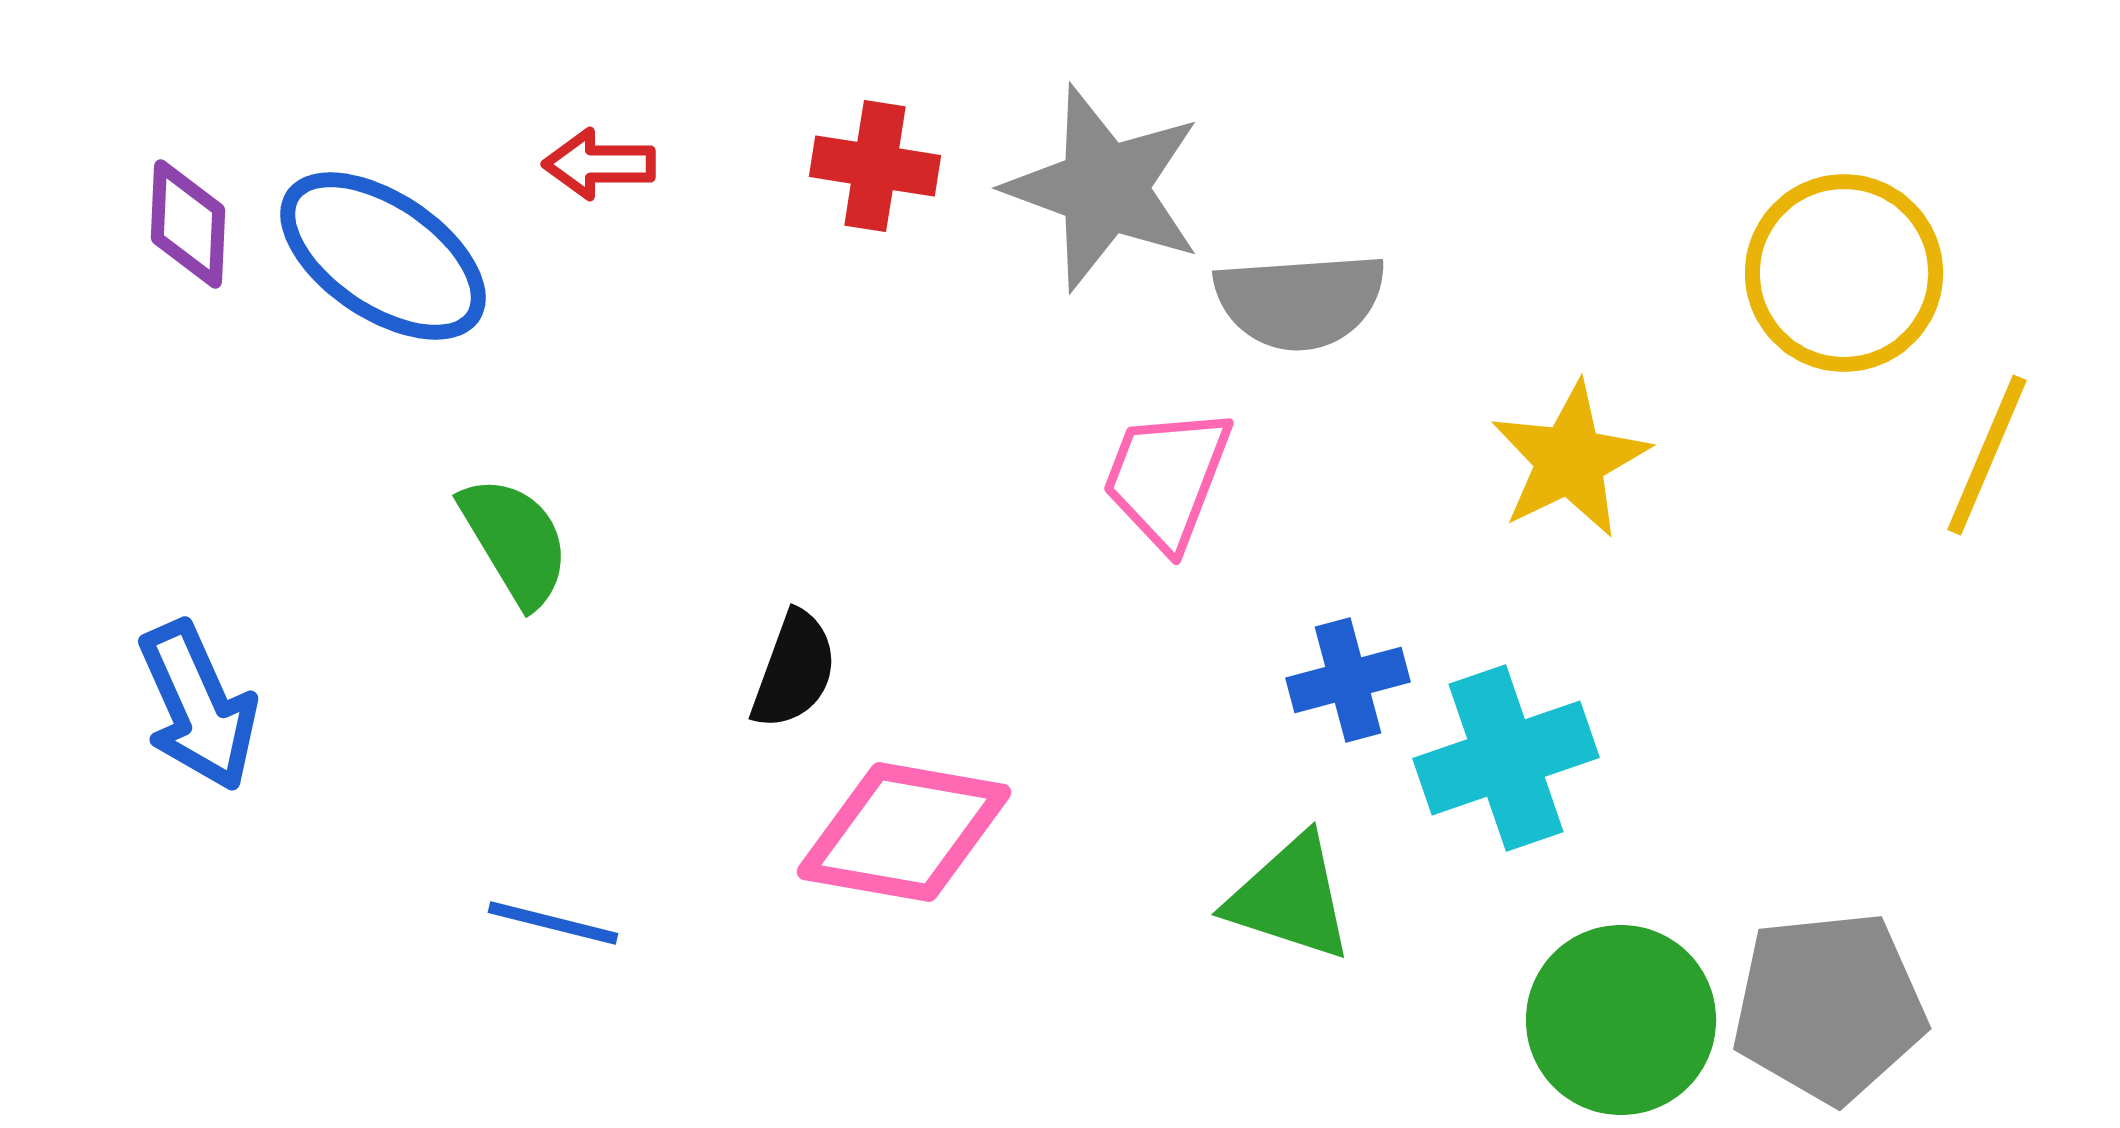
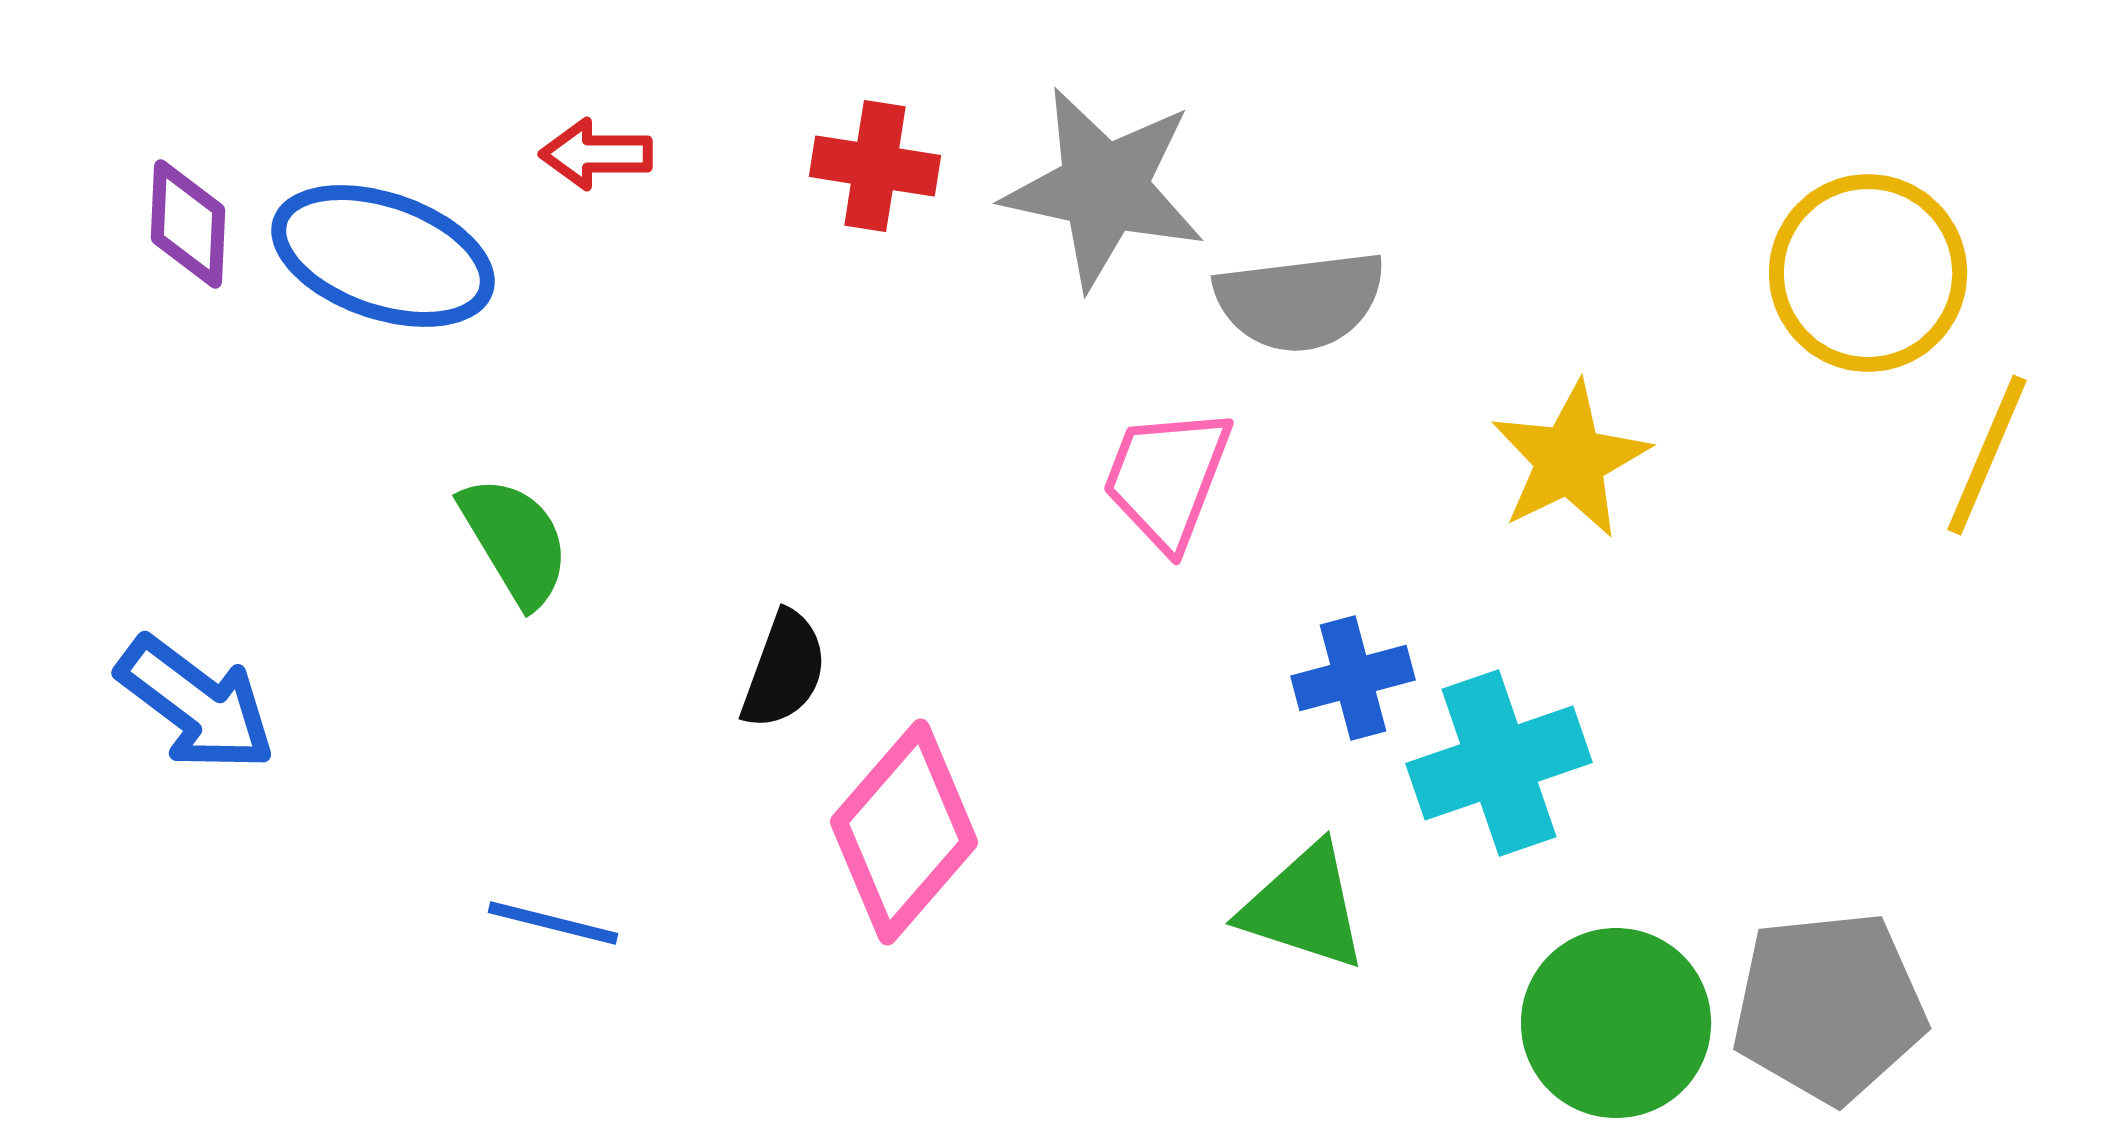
red arrow: moved 3 px left, 10 px up
gray star: rotated 8 degrees counterclockwise
blue ellipse: rotated 15 degrees counterclockwise
yellow circle: moved 24 px right
gray semicircle: rotated 3 degrees counterclockwise
black semicircle: moved 10 px left
blue cross: moved 5 px right, 2 px up
blue arrow: moved 2 px left, 2 px up; rotated 29 degrees counterclockwise
cyan cross: moved 7 px left, 5 px down
pink diamond: rotated 59 degrees counterclockwise
green triangle: moved 14 px right, 9 px down
green circle: moved 5 px left, 3 px down
